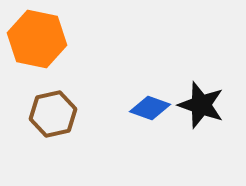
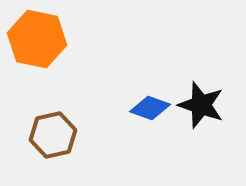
brown hexagon: moved 21 px down
